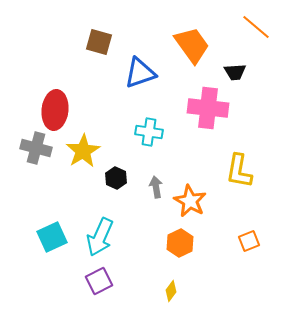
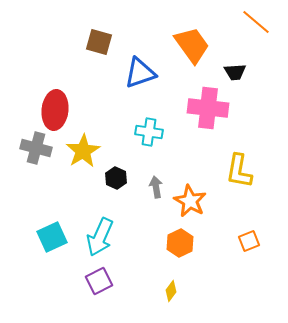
orange line: moved 5 px up
